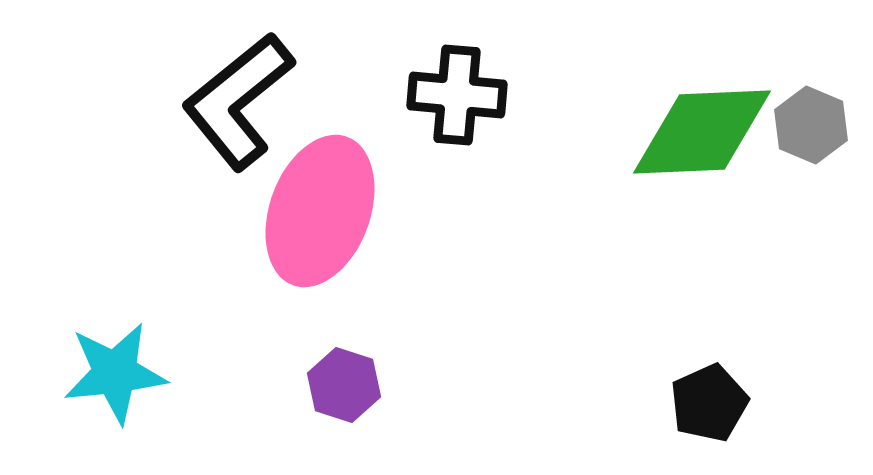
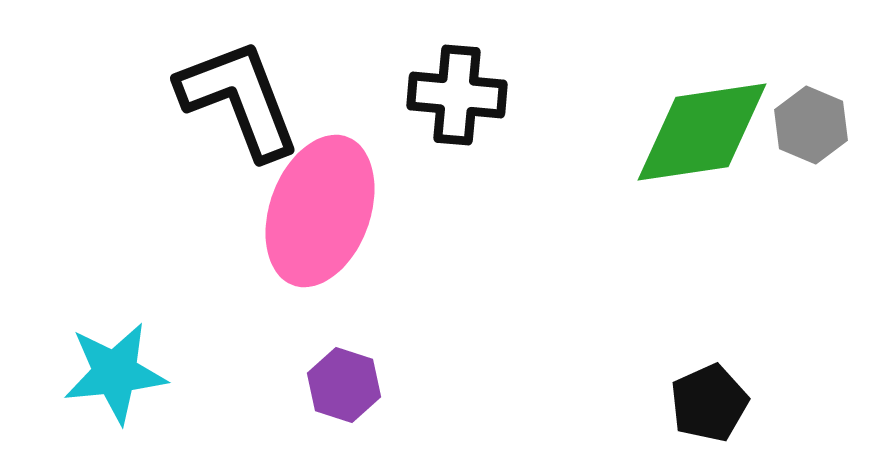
black L-shape: moved 1 px right, 2 px up; rotated 108 degrees clockwise
green diamond: rotated 6 degrees counterclockwise
